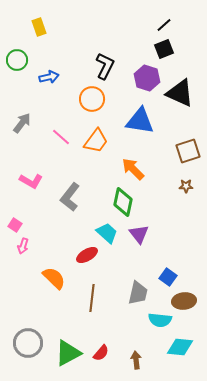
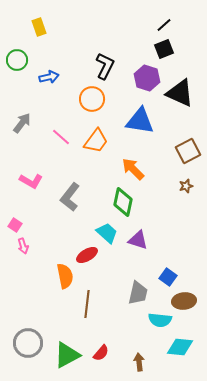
brown square: rotated 10 degrees counterclockwise
brown star: rotated 16 degrees counterclockwise
purple triangle: moved 1 px left, 6 px down; rotated 35 degrees counterclockwise
pink arrow: rotated 35 degrees counterclockwise
orange semicircle: moved 11 px right, 2 px up; rotated 35 degrees clockwise
brown line: moved 5 px left, 6 px down
green triangle: moved 1 px left, 2 px down
brown arrow: moved 3 px right, 2 px down
